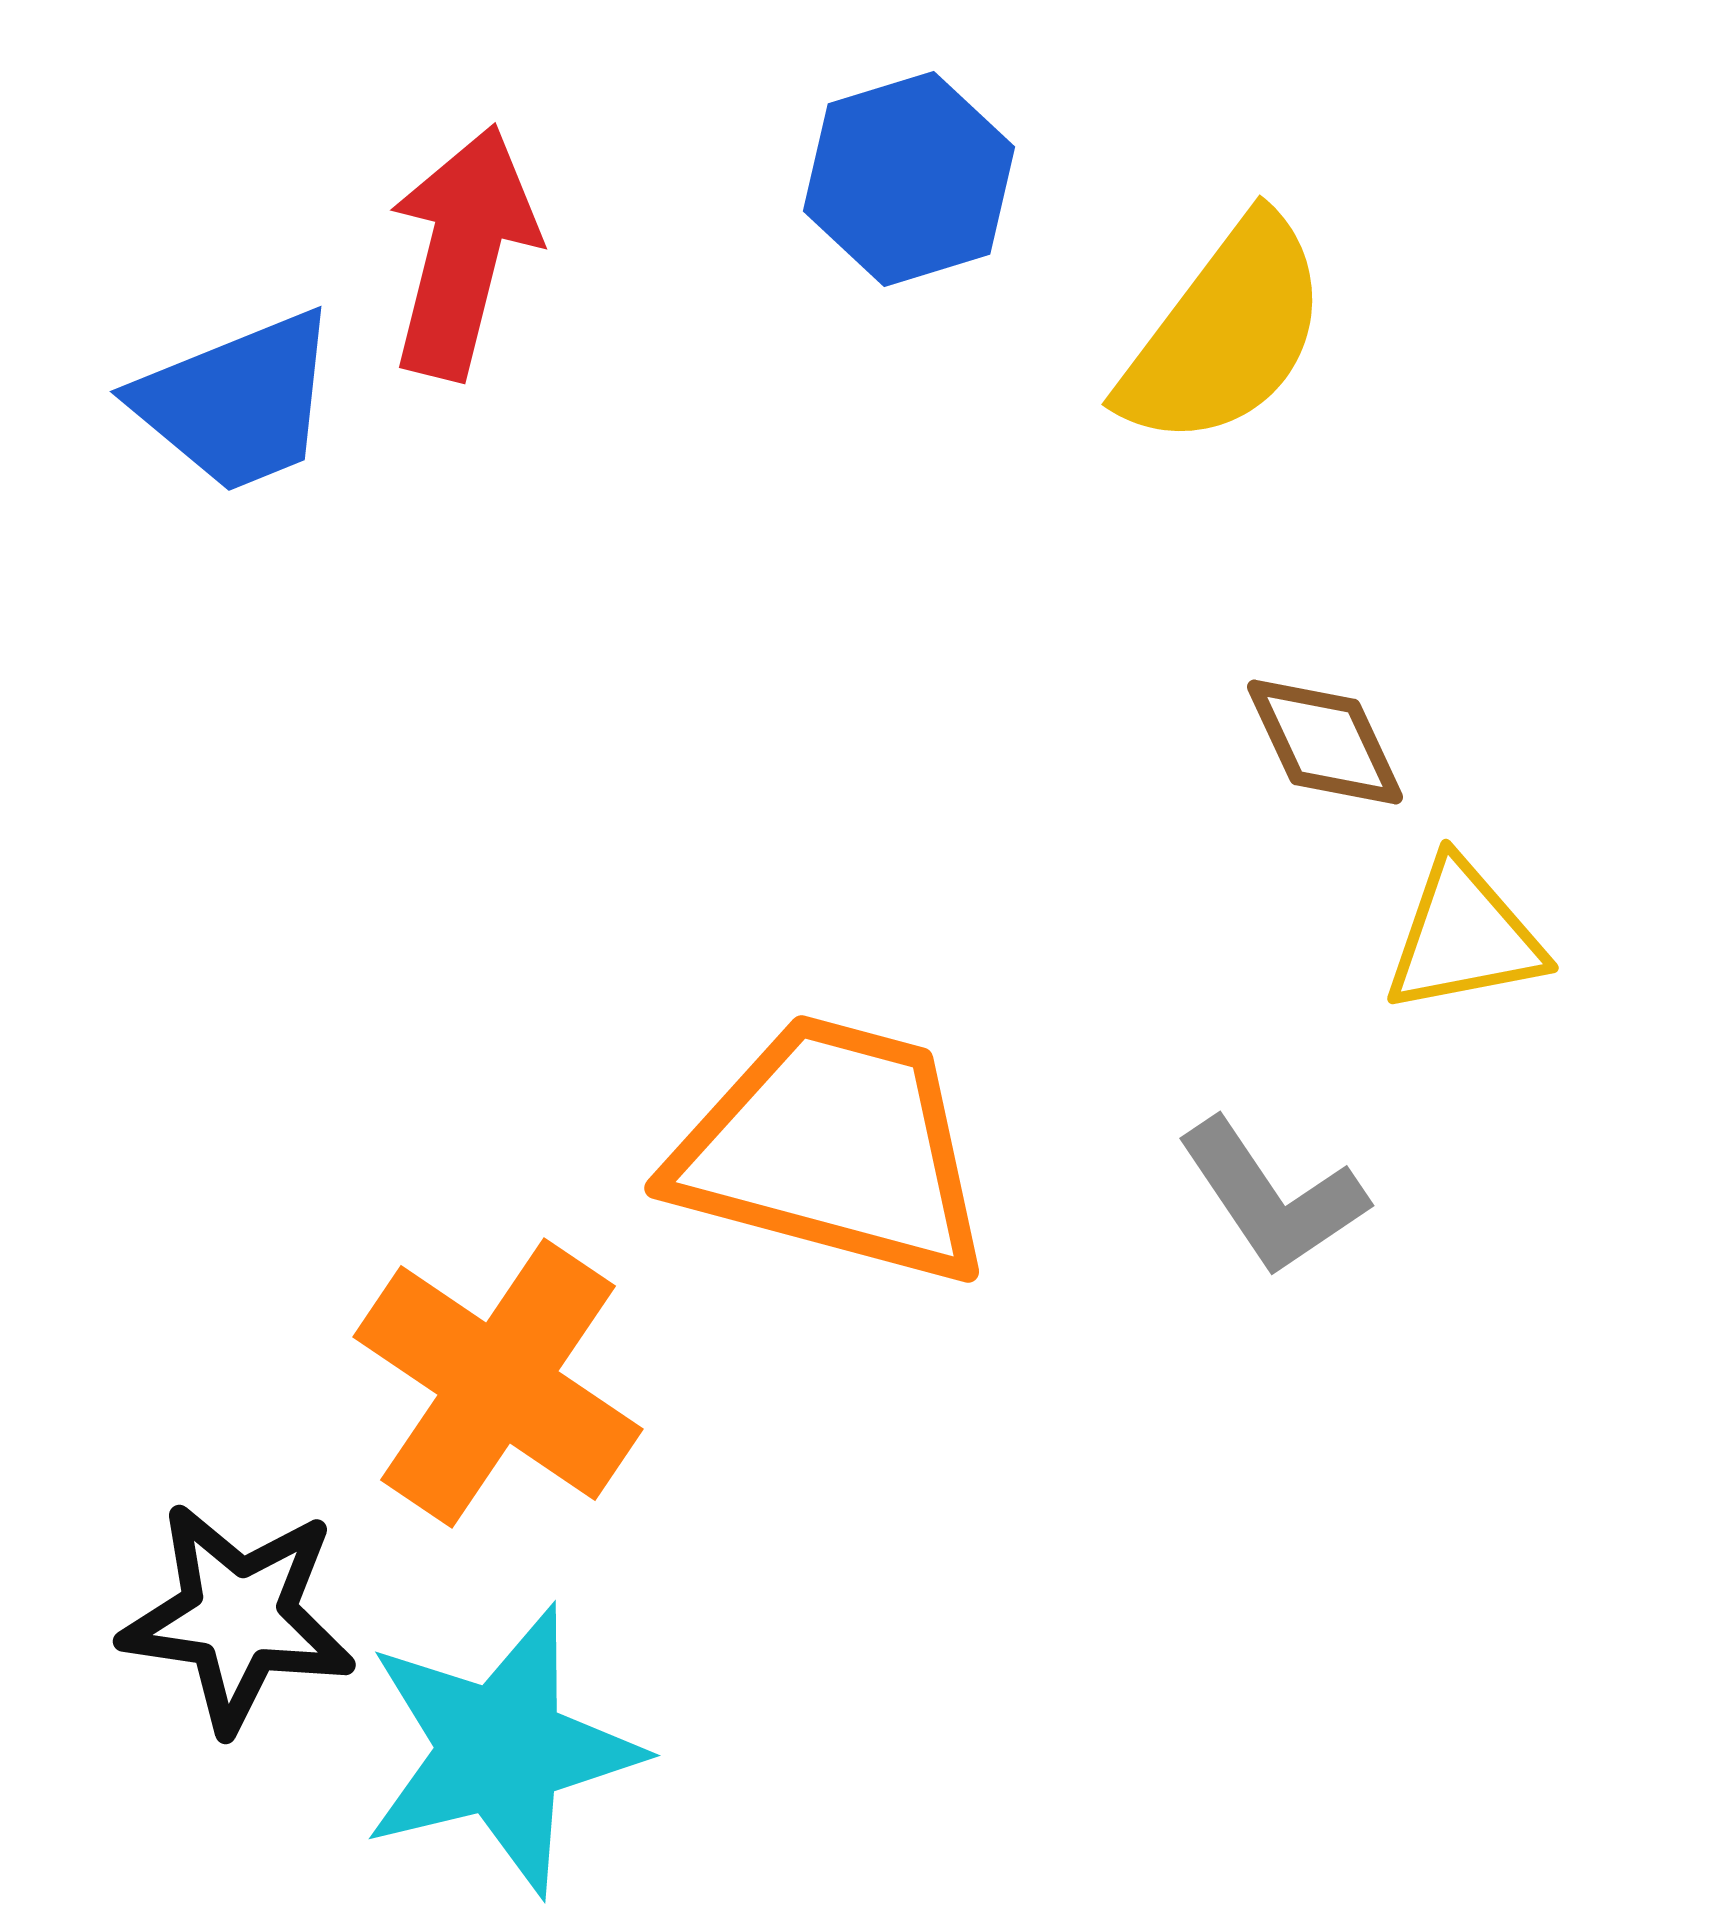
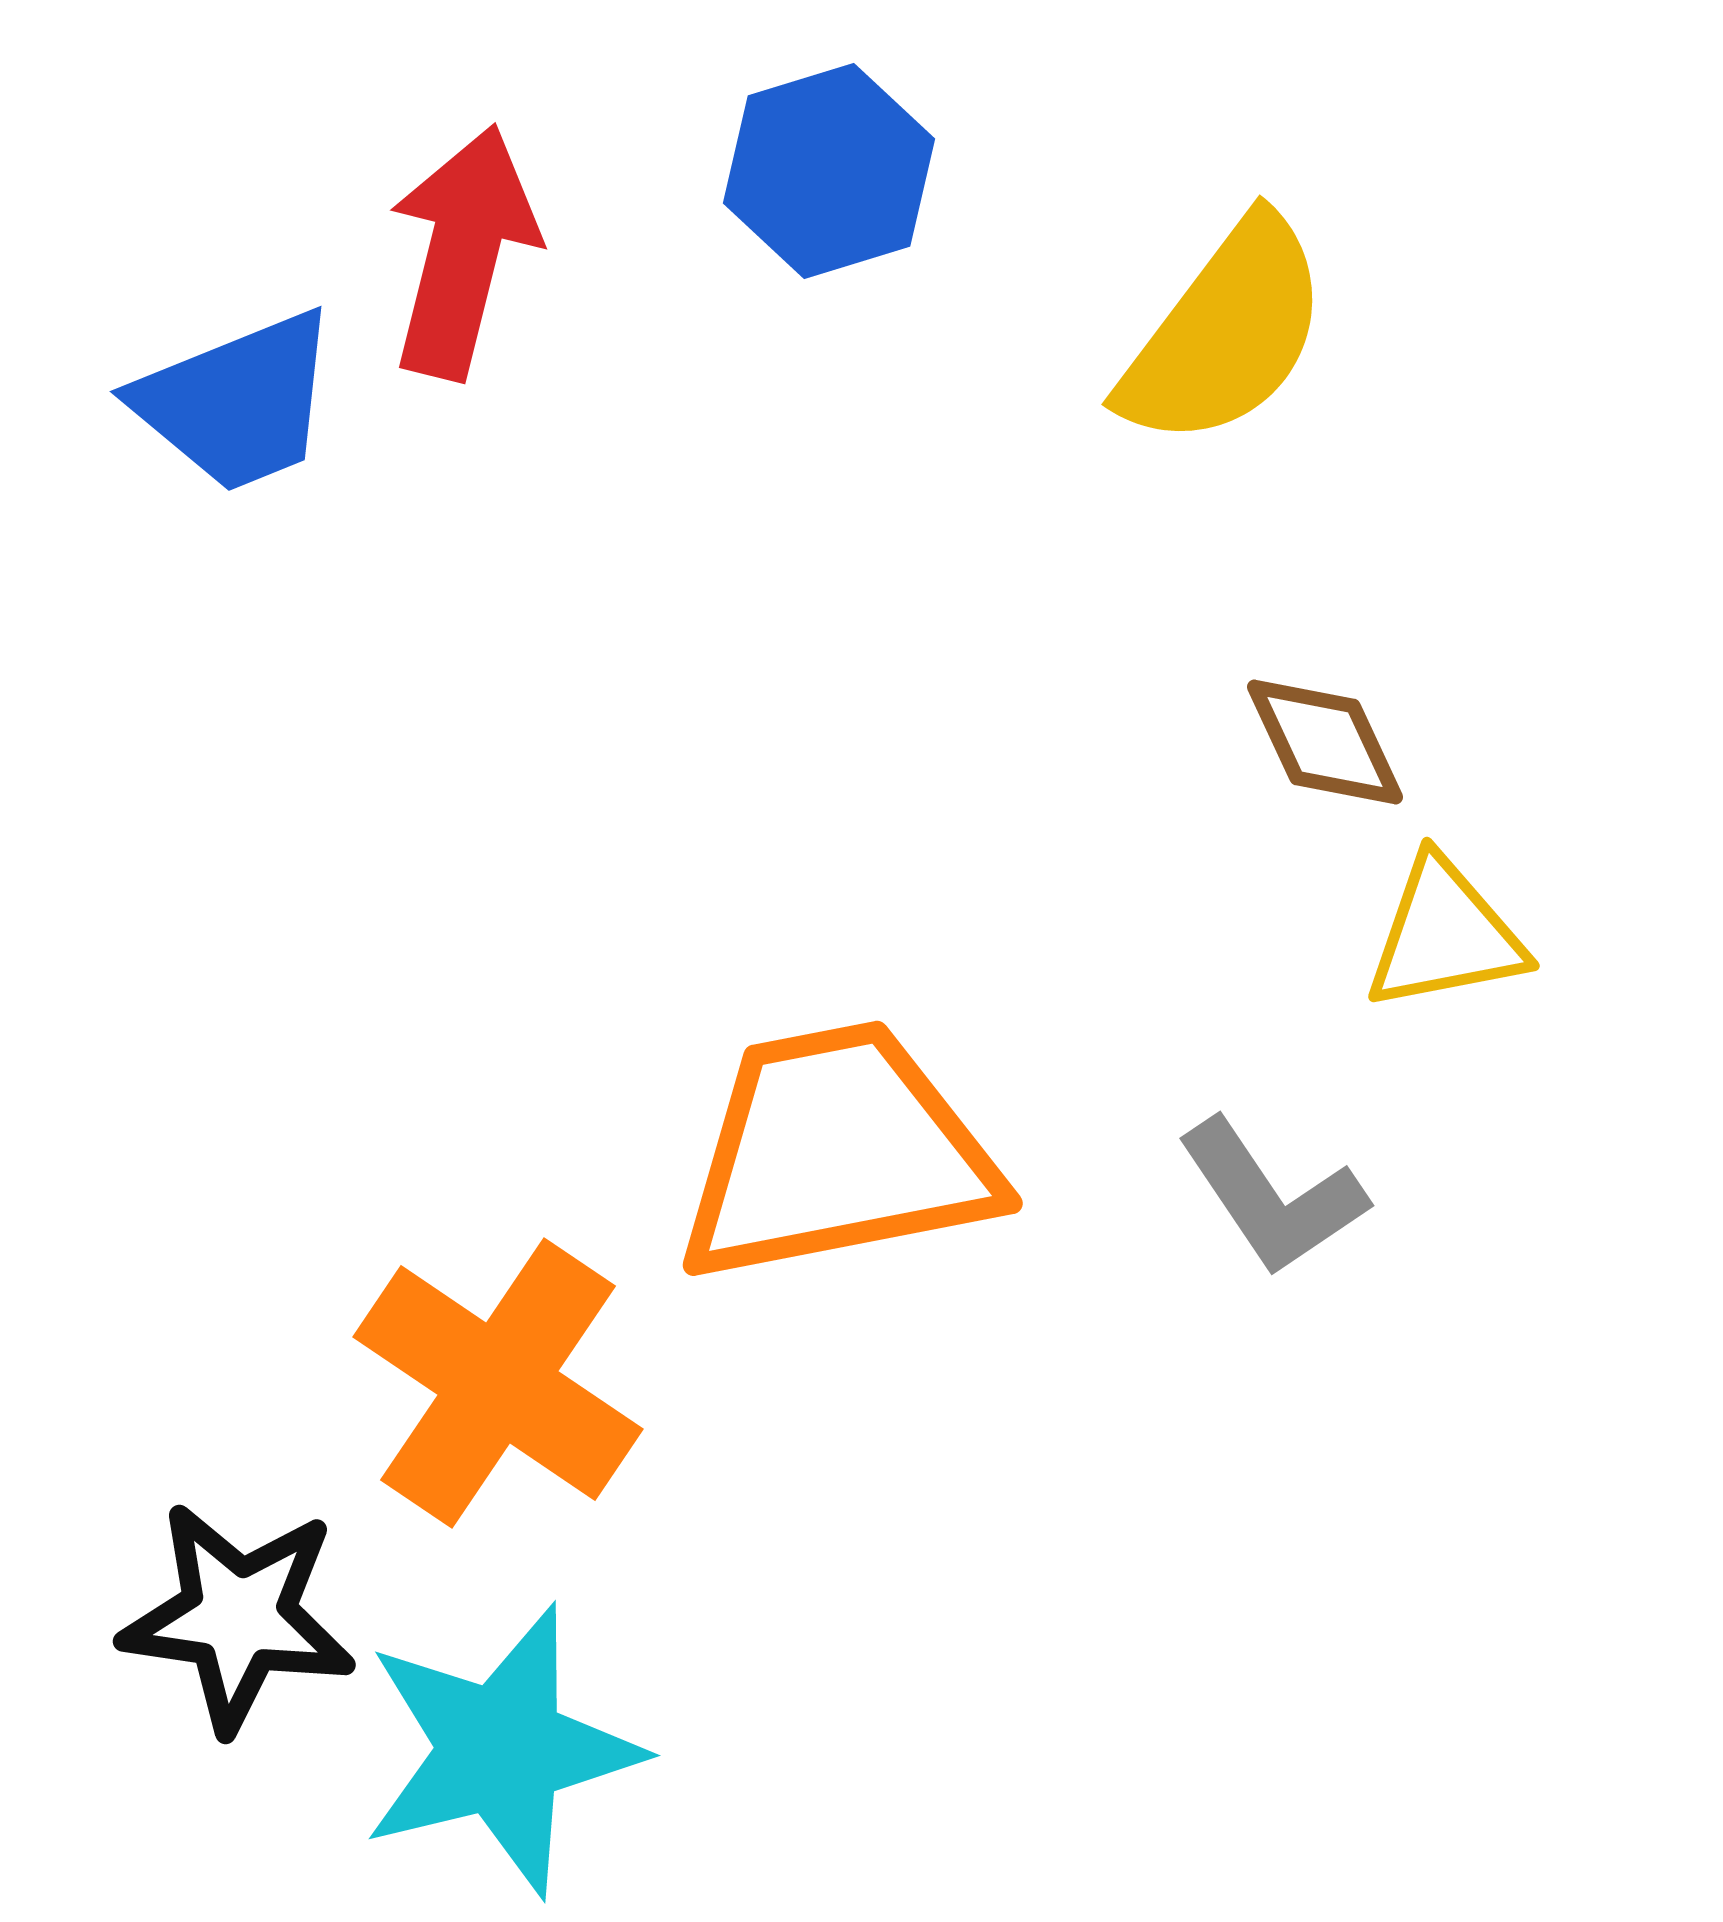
blue hexagon: moved 80 px left, 8 px up
yellow triangle: moved 19 px left, 2 px up
orange trapezoid: moved 4 px right, 3 px down; rotated 26 degrees counterclockwise
